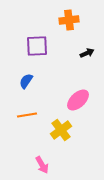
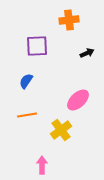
pink arrow: rotated 150 degrees counterclockwise
